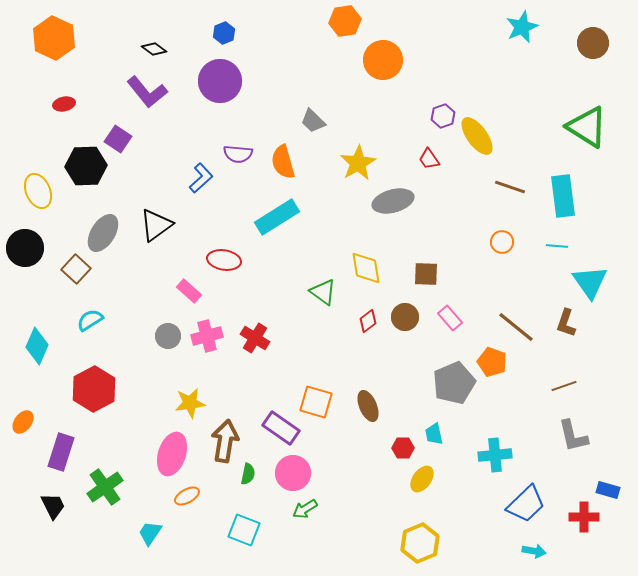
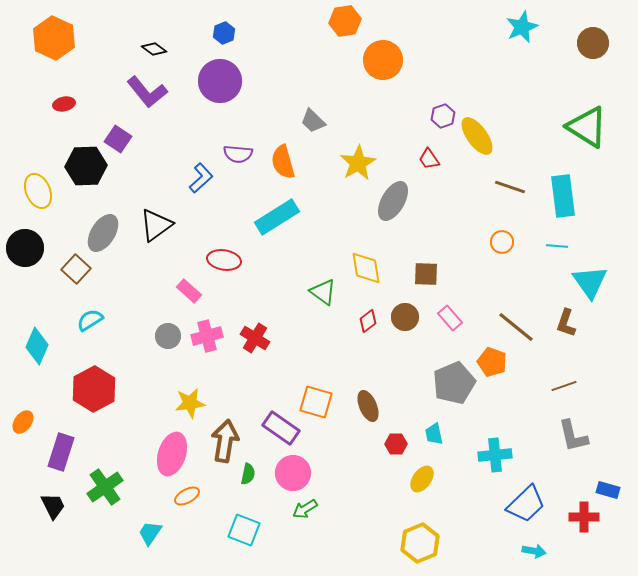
gray ellipse at (393, 201): rotated 45 degrees counterclockwise
red hexagon at (403, 448): moved 7 px left, 4 px up
